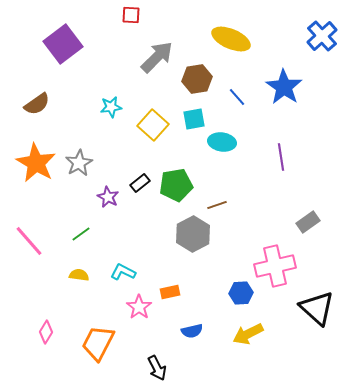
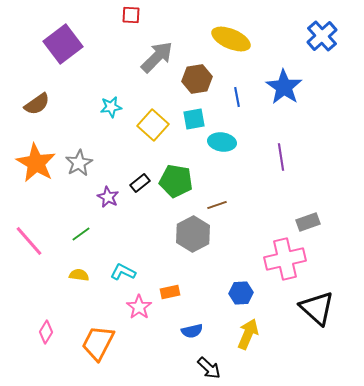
blue line: rotated 30 degrees clockwise
green pentagon: moved 4 px up; rotated 20 degrees clockwise
gray rectangle: rotated 15 degrees clockwise
pink cross: moved 10 px right, 7 px up
yellow arrow: rotated 140 degrees clockwise
black arrow: moved 52 px right; rotated 20 degrees counterclockwise
